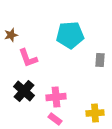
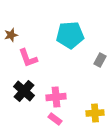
gray rectangle: rotated 24 degrees clockwise
